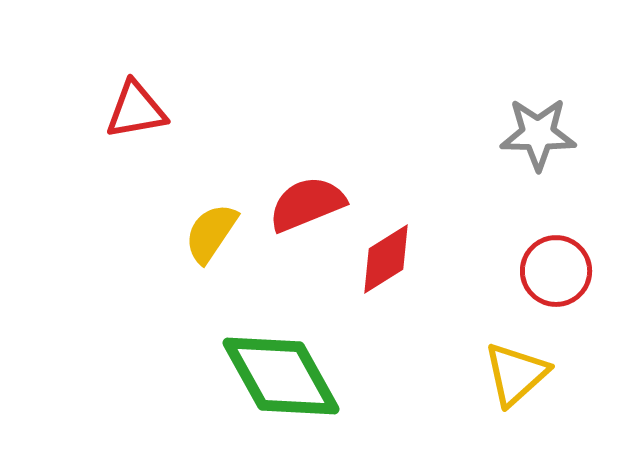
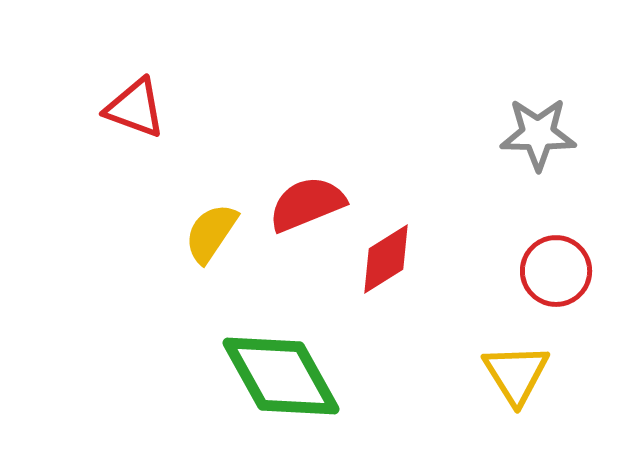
red triangle: moved 1 px left, 2 px up; rotated 30 degrees clockwise
yellow triangle: rotated 20 degrees counterclockwise
